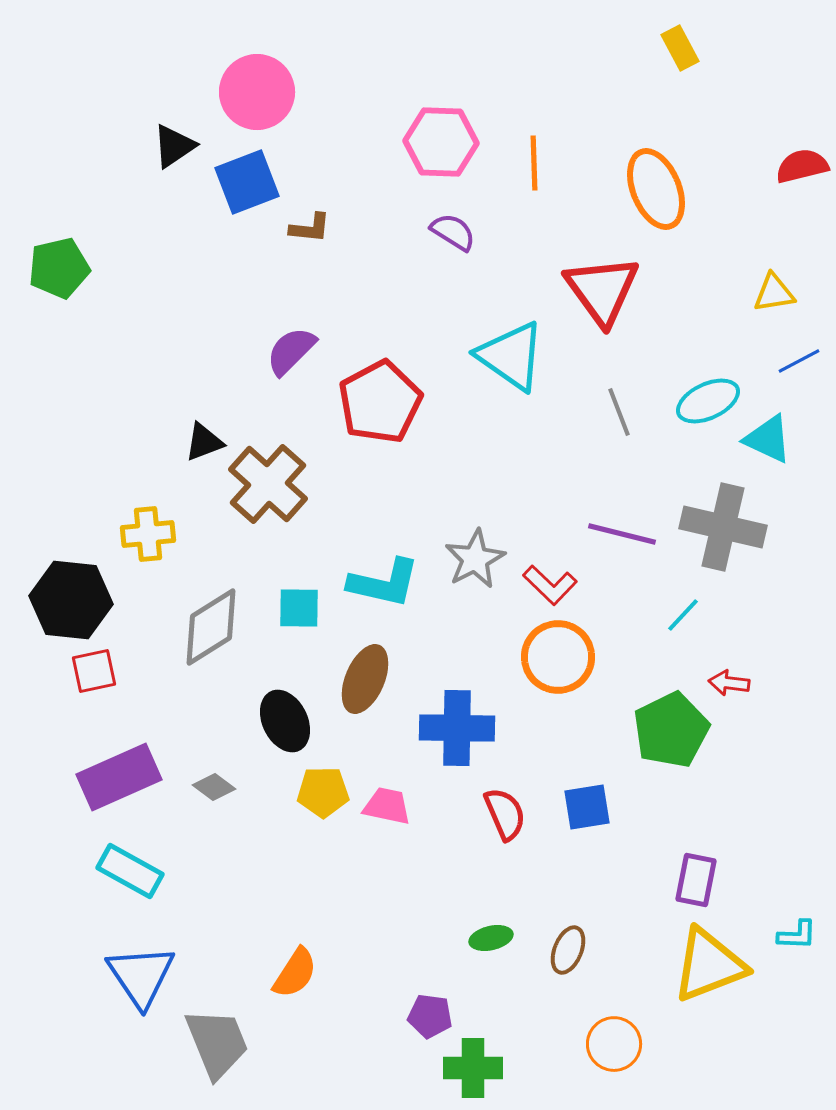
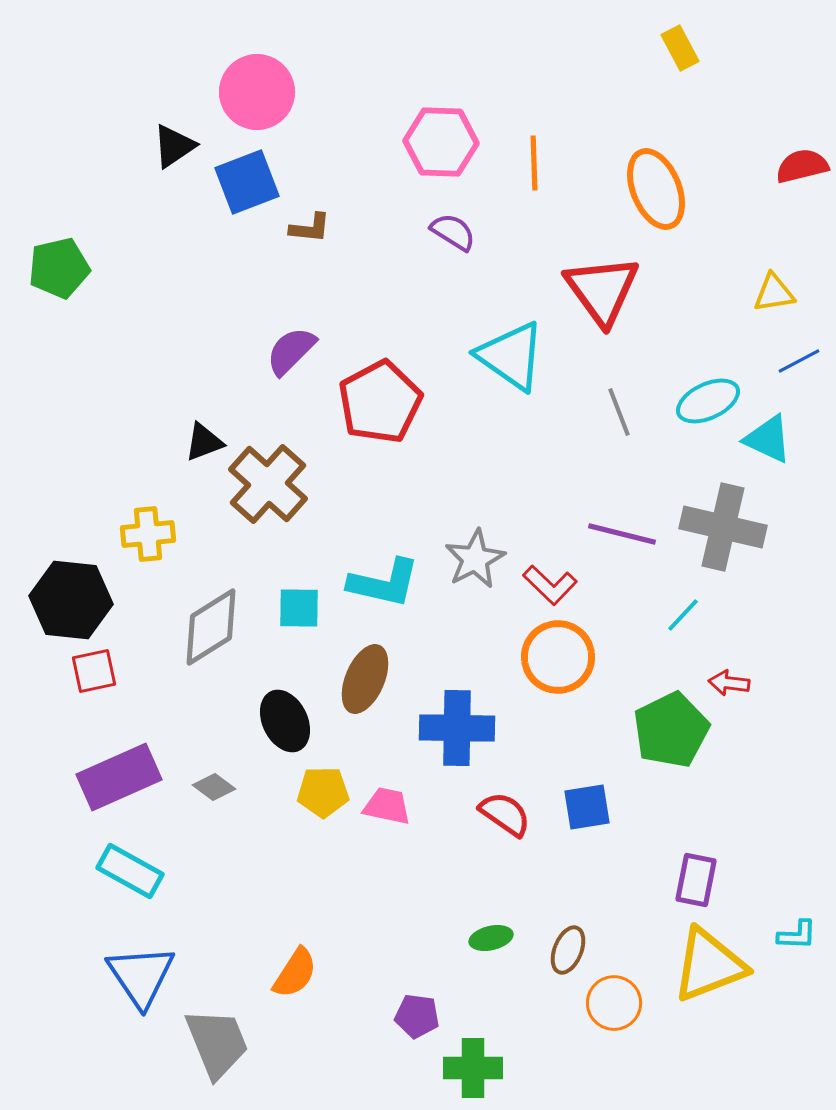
red semicircle at (505, 814): rotated 32 degrees counterclockwise
purple pentagon at (430, 1016): moved 13 px left
orange circle at (614, 1044): moved 41 px up
